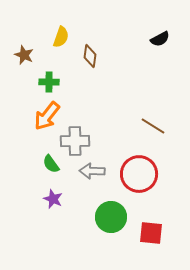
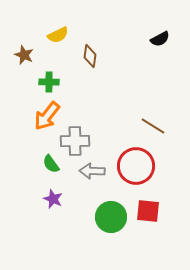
yellow semicircle: moved 3 px left, 2 px up; rotated 45 degrees clockwise
red circle: moved 3 px left, 8 px up
red square: moved 3 px left, 22 px up
